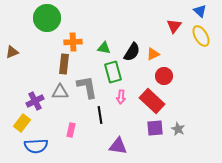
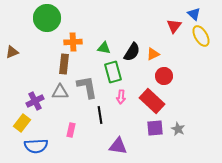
blue triangle: moved 6 px left, 3 px down
